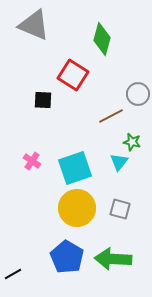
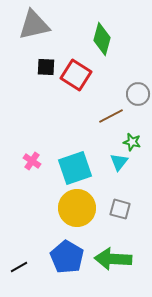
gray triangle: rotated 36 degrees counterclockwise
red square: moved 3 px right
black square: moved 3 px right, 33 px up
black line: moved 6 px right, 7 px up
